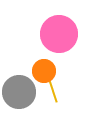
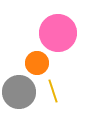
pink circle: moved 1 px left, 1 px up
orange circle: moved 7 px left, 8 px up
